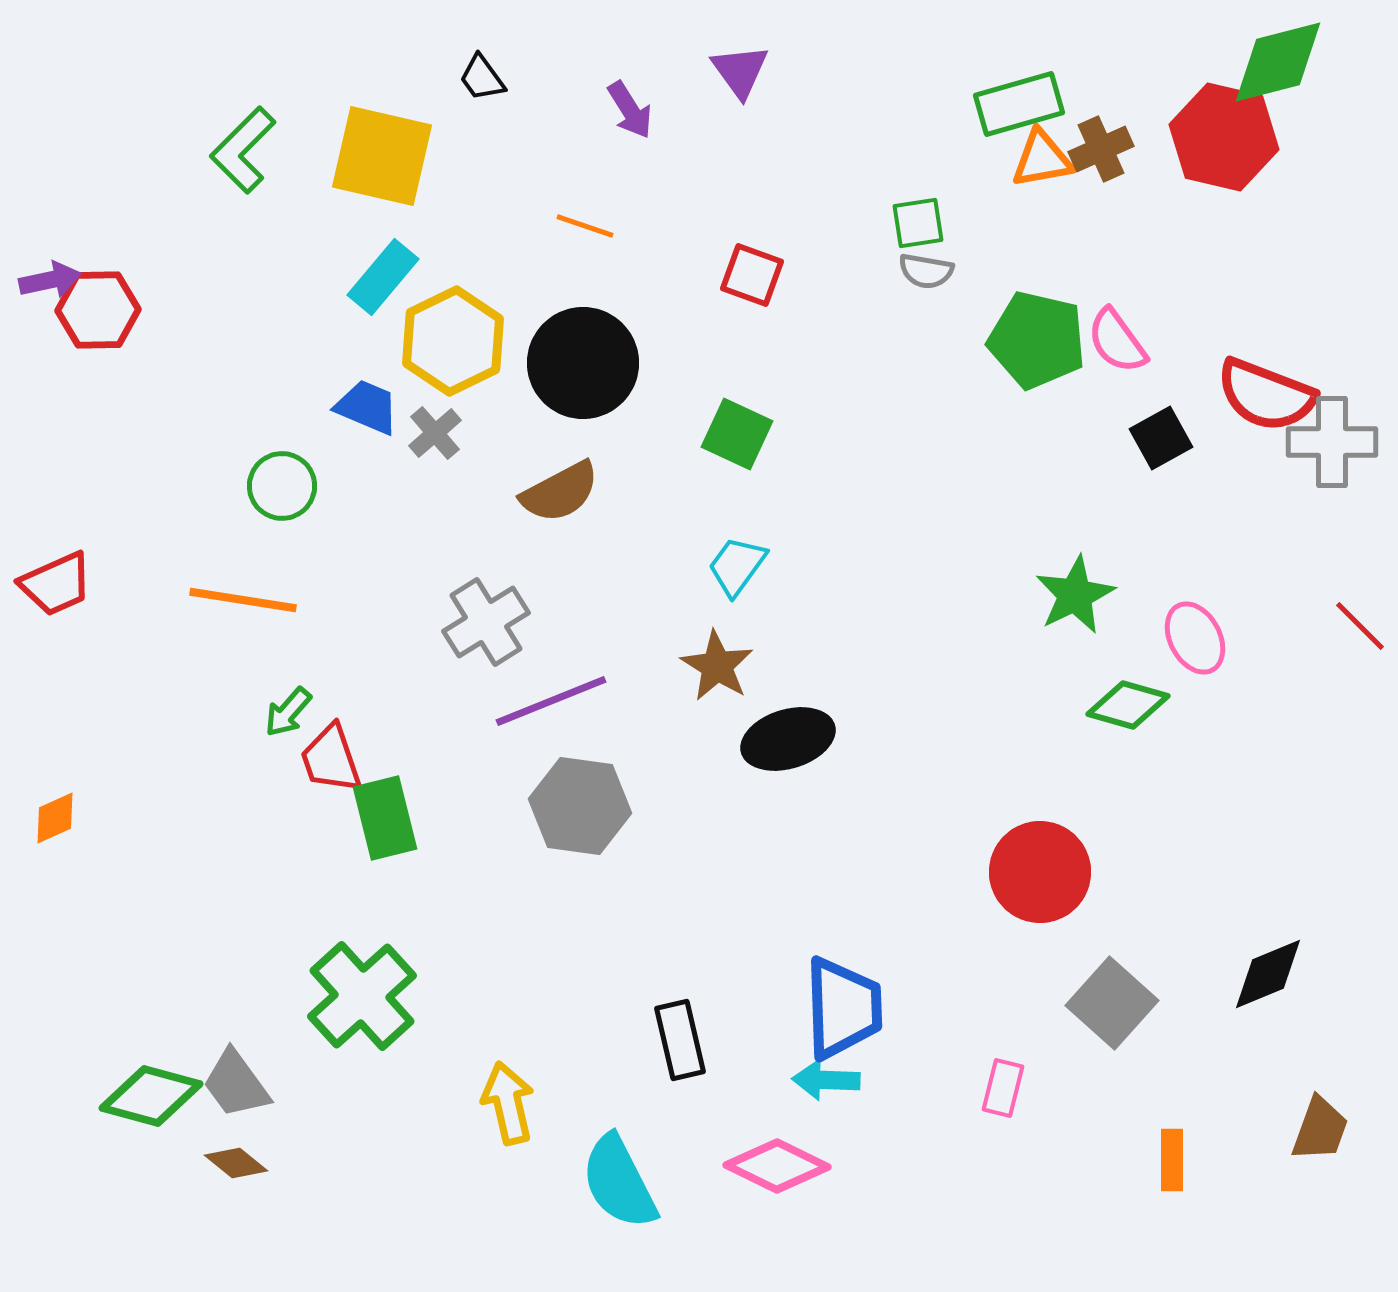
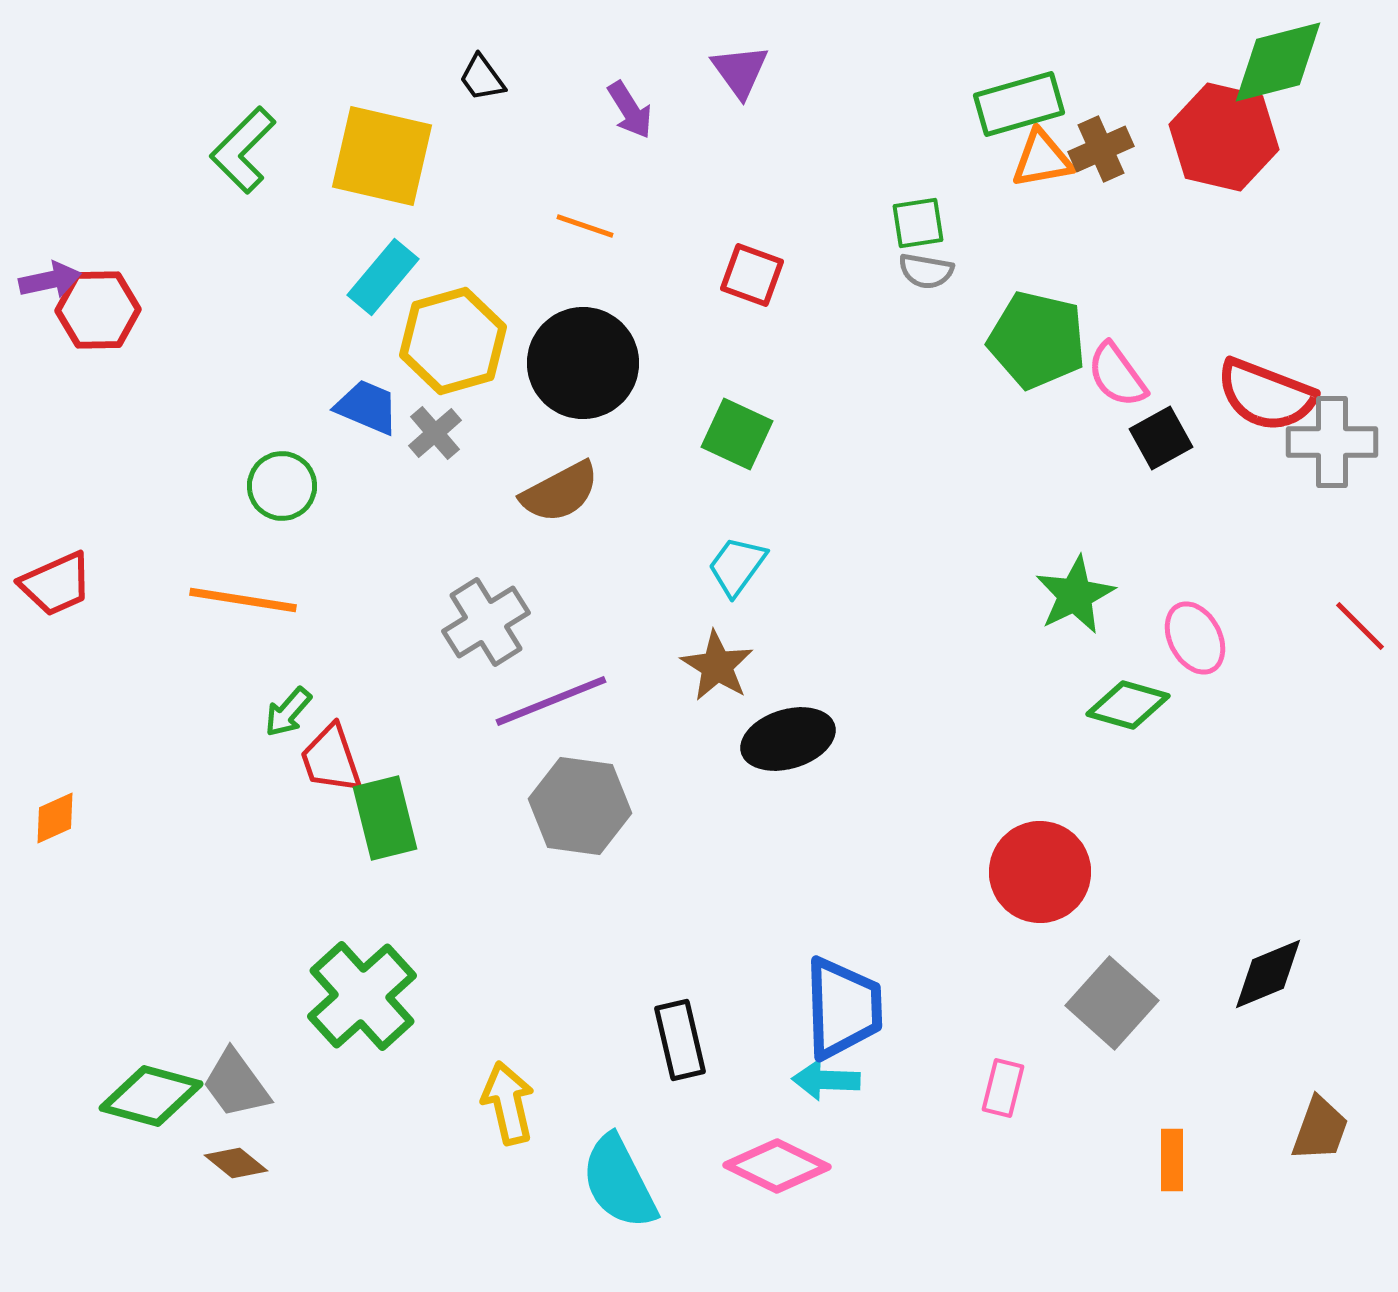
yellow hexagon at (453, 341): rotated 10 degrees clockwise
pink semicircle at (1117, 341): moved 34 px down
